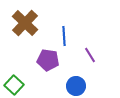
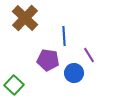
brown cross: moved 5 px up
purple line: moved 1 px left
blue circle: moved 2 px left, 13 px up
